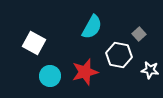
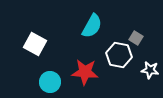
cyan semicircle: moved 1 px up
gray square: moved 3 px left, 4 px down; rotated 16 degrees counterclockwise
white square: moved 1 px right, 1 px down
red star: rotated 20 degrees clockwise
cyan circle: moved 6 px down
